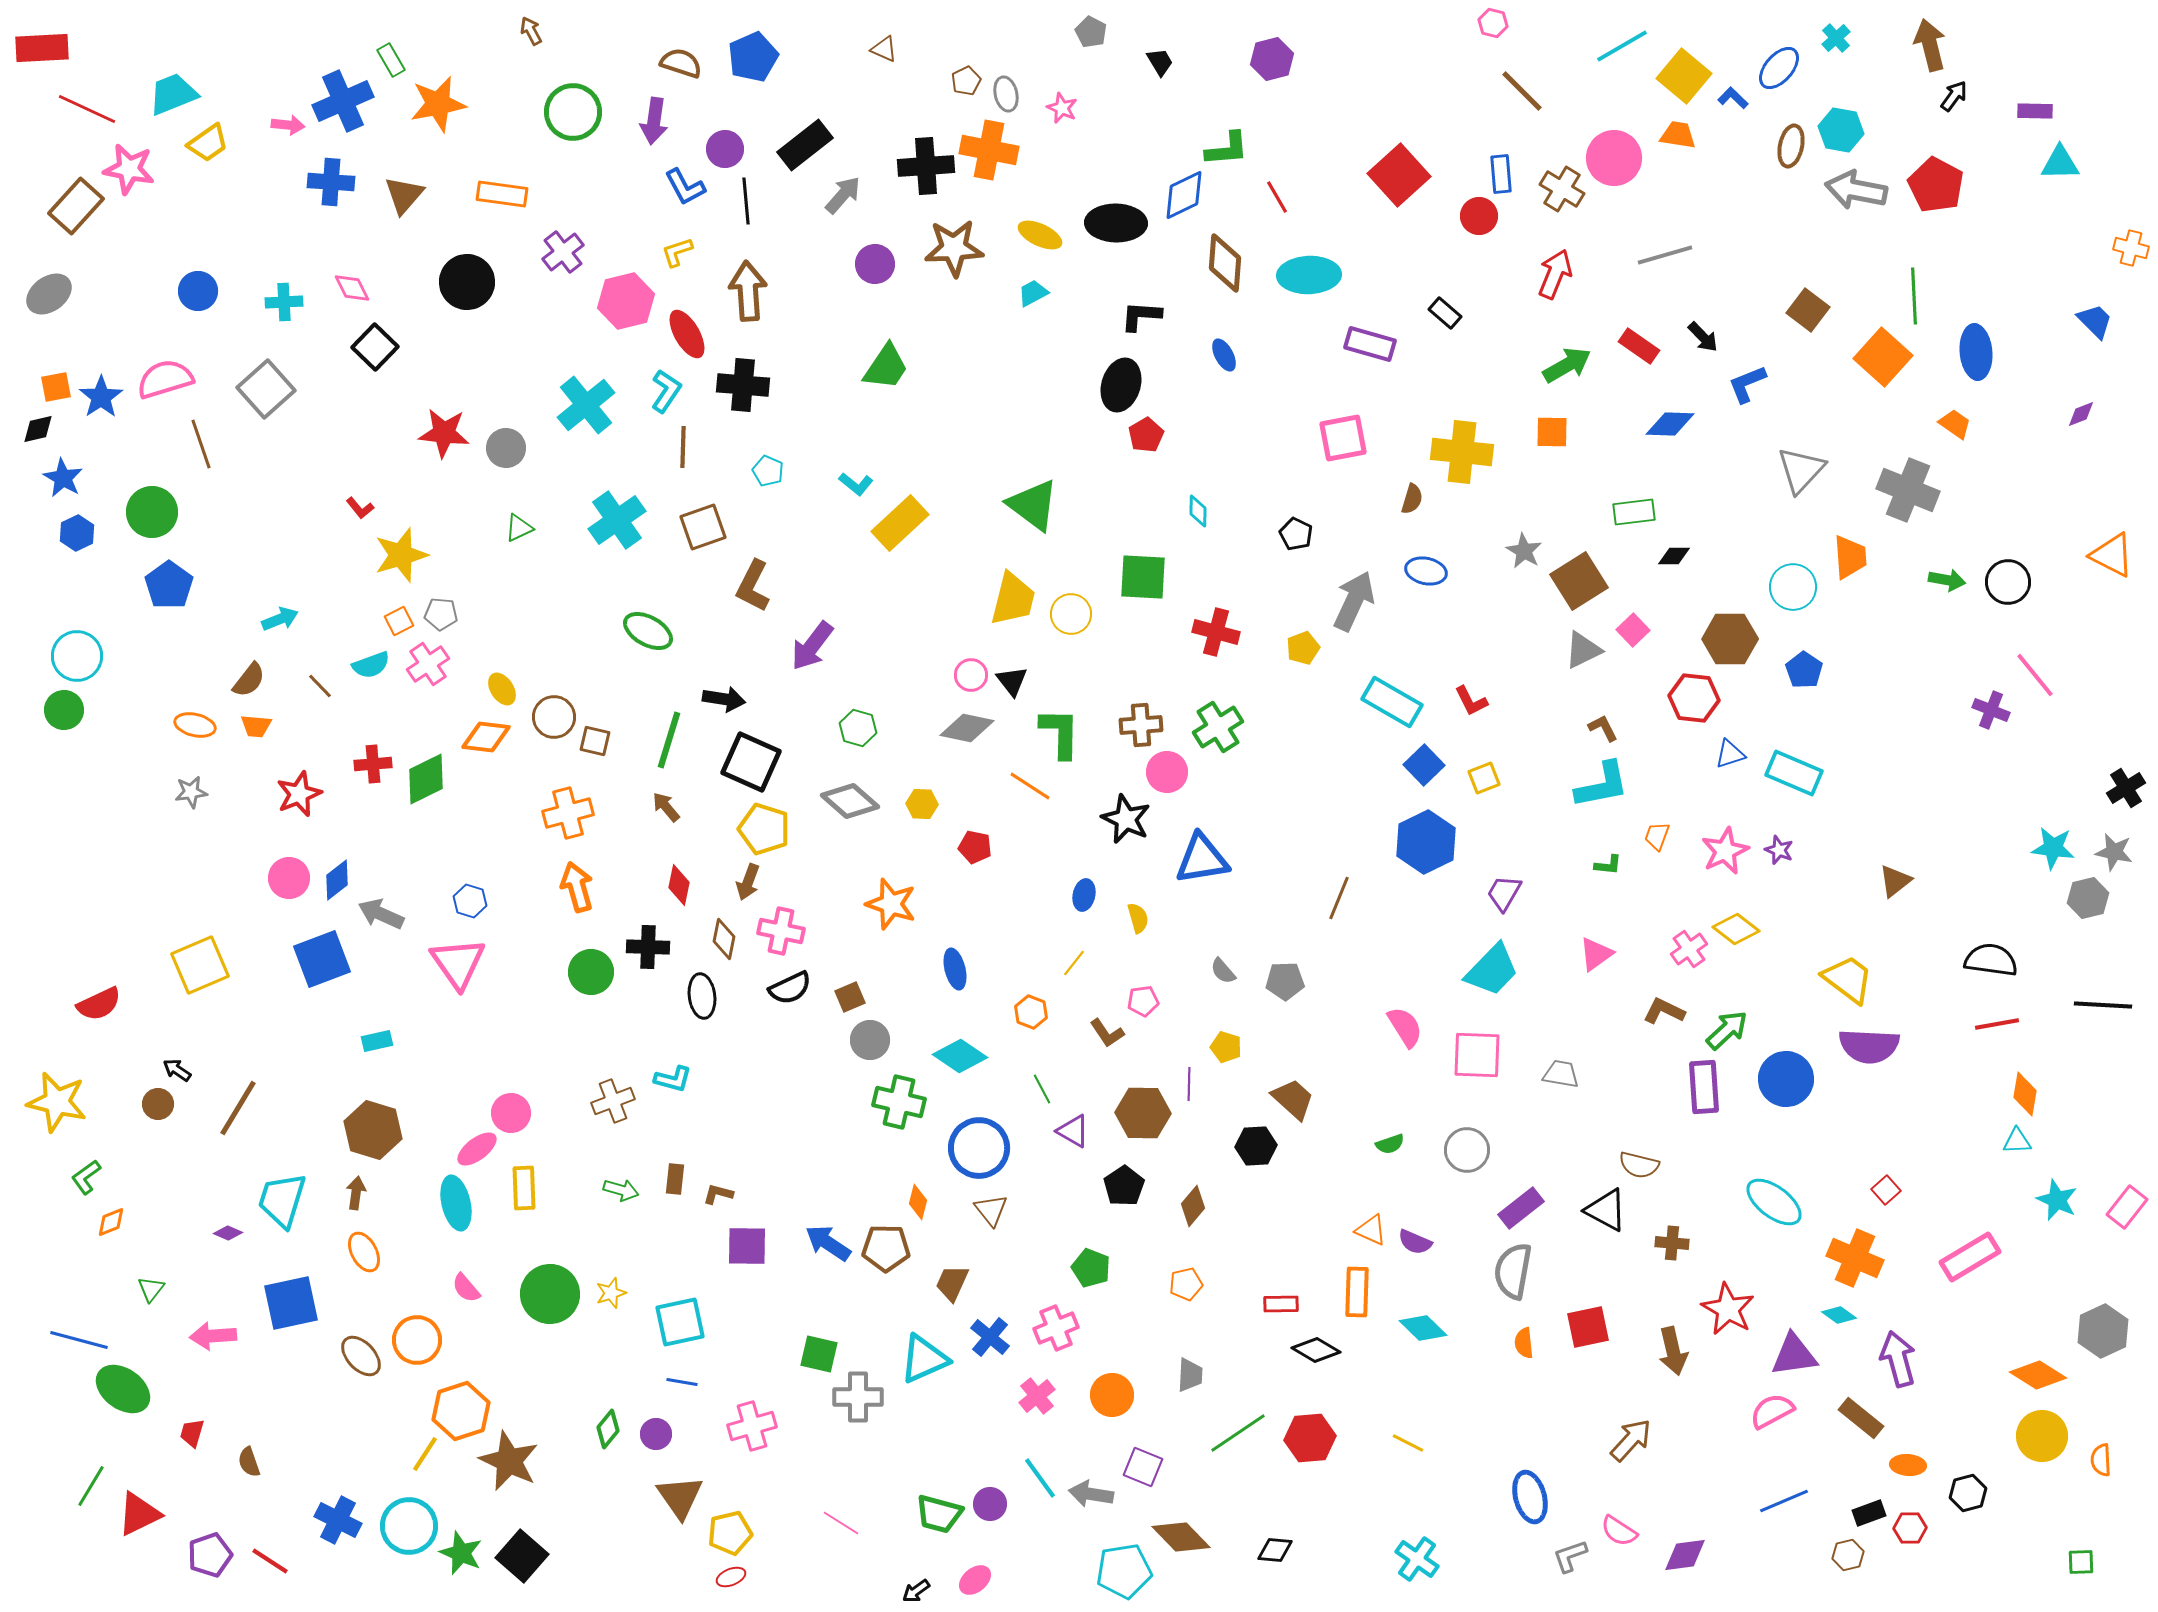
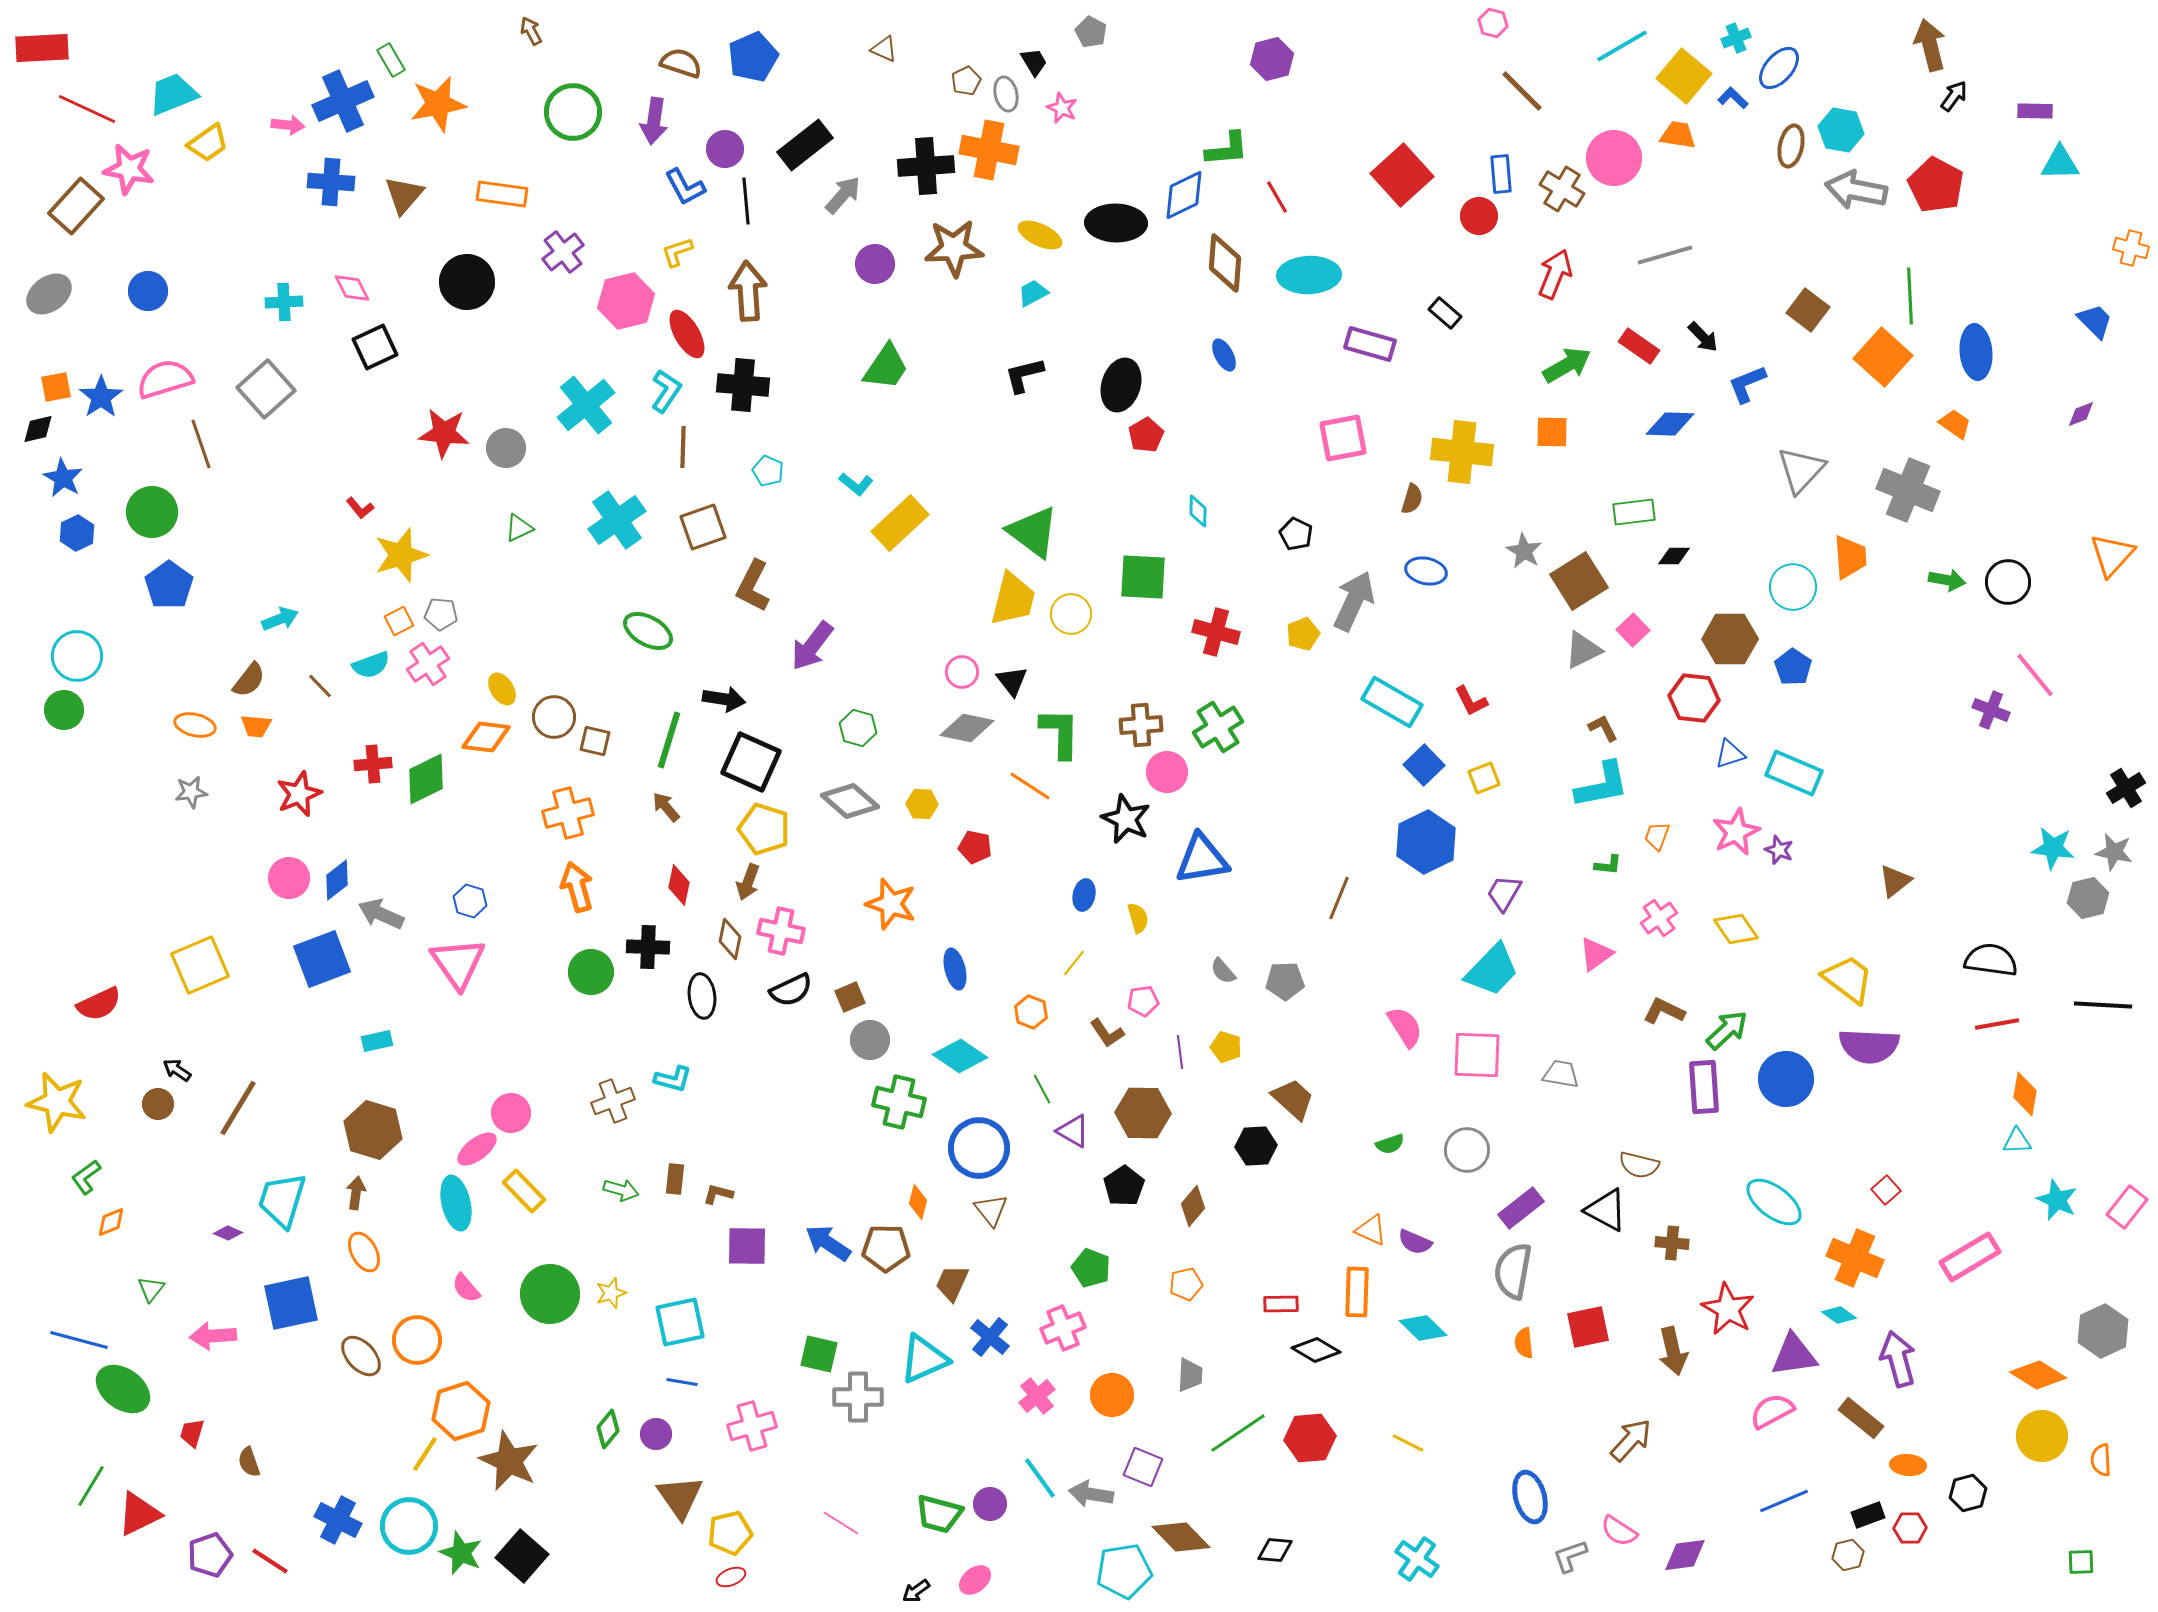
cyan cross at (1836, 38): moved 100 px left; rotated 20 degrees clockwise
black trapezoid at (1160, 62): moved 126 px left
red square at (1399, 175): moved 3 px right
blue circle at (198, 291): moved 50 px left
green line at (1914, 296): moved 4 px left
black L-shape at (1141, 316): moved 117 px left, 59 px down; rotated 18 degrees counterclockwise
black square at (375, 347): rotated 21 degrees clockwise
green triangle at (1033, 505): moved 27 px down
orange triangle at (2112, 555): rotated 45 degrees clockwise
yellow pentagon at (1303, 648): moved 14 px up
blue pentagon at (1804, 670): moved 11 px left, 3 px up
pink circle at (971, 675): moved 9 px left, 3 px up
pink star at (1725, 851): moved 11 px right, 19 px up
yellow diamond at (1736, 929): rotated 18 degrees clockwise
brown diamond at (724, 939): moved 6 px right
pink cross at (1689, 949): moved 30 px left, 31 px up
black semicircle at (790, 988): moved 1 px right, 2 px down
purple line at (1189, 1084): moved 9 px left, 32 px up; rotated 8 degrees counterclockwise
yellow rectangle at (524, 1188): moved 3 px down; rotated 42 degrees counterclockwise
pink cross at (1056, 1328): moved 7 px right
black rectangle at (1869, 1513): moved 1 px left, 2 px down
